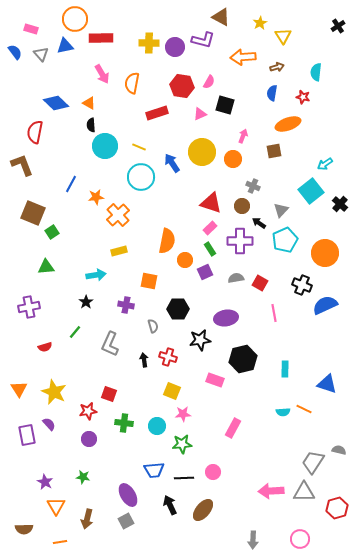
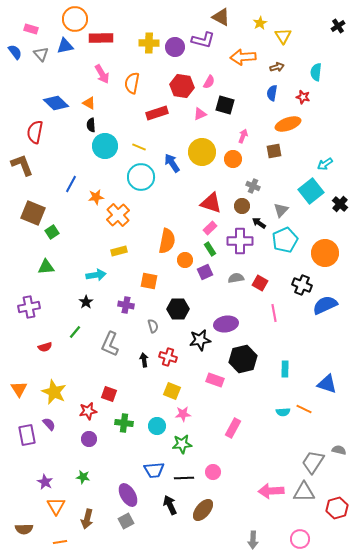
purple ellipse at (226, 318): moved 6 px down
